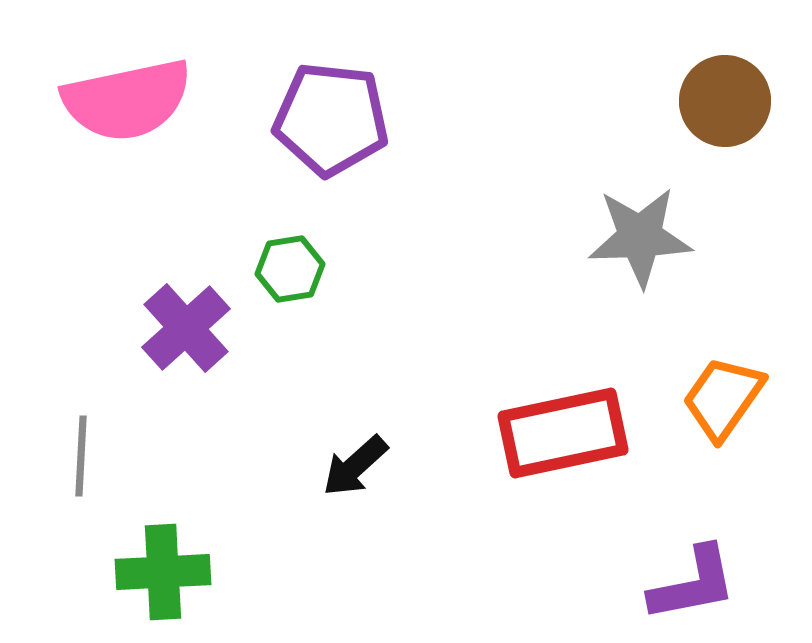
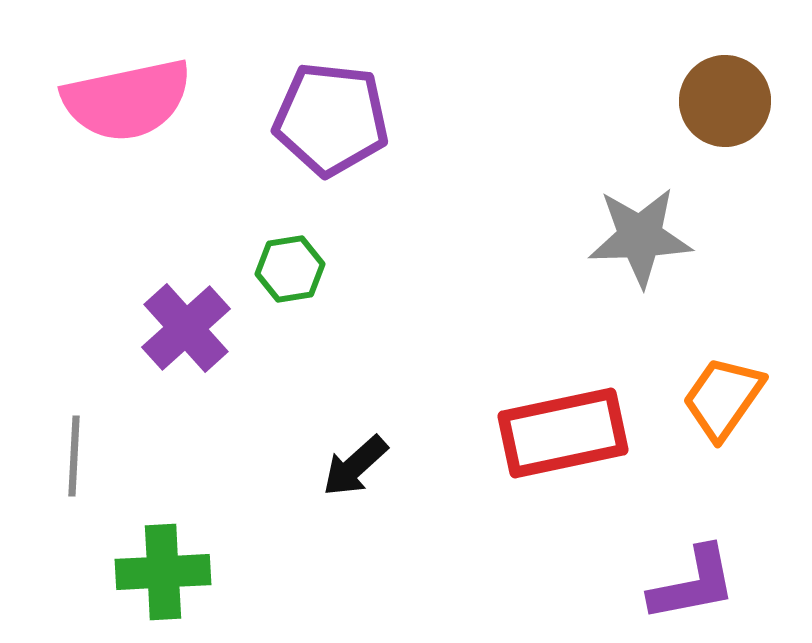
gray line: moved 7 px left
